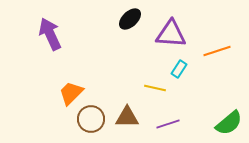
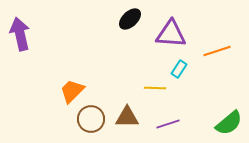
purple arrow: moved 30 px left; rotated 12 degrees clockwise
yellow line: rotated 10 degrees counterclockwise
orange trapezoid: moved 1 px right, 2 px up
